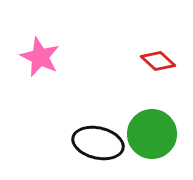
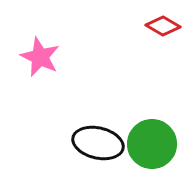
red diamond: moved 5 px right, 35 px up; rotated 12 degrees counterclockwise
green circle: moved 10 px down
